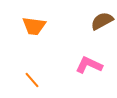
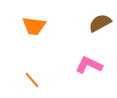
brown semicircle: moved 2 px left, 2 px down
